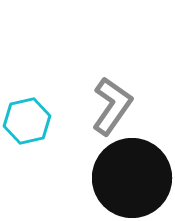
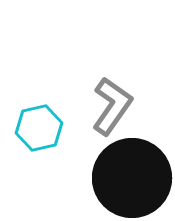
cyan hexagon: moved 12 px right, 7 px down
